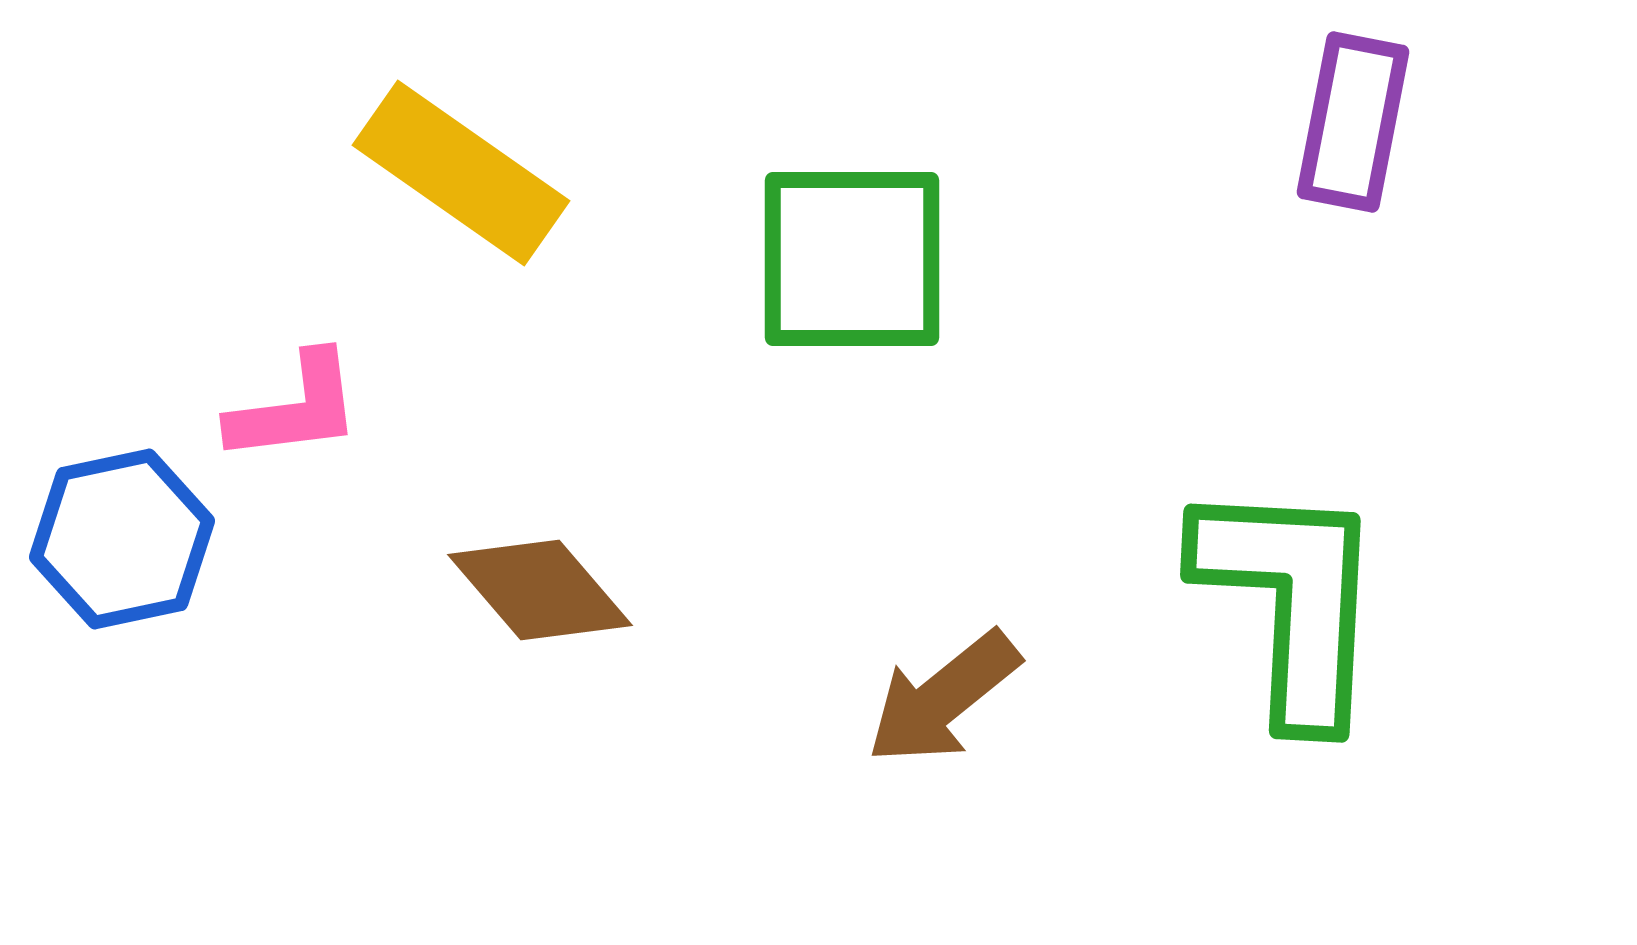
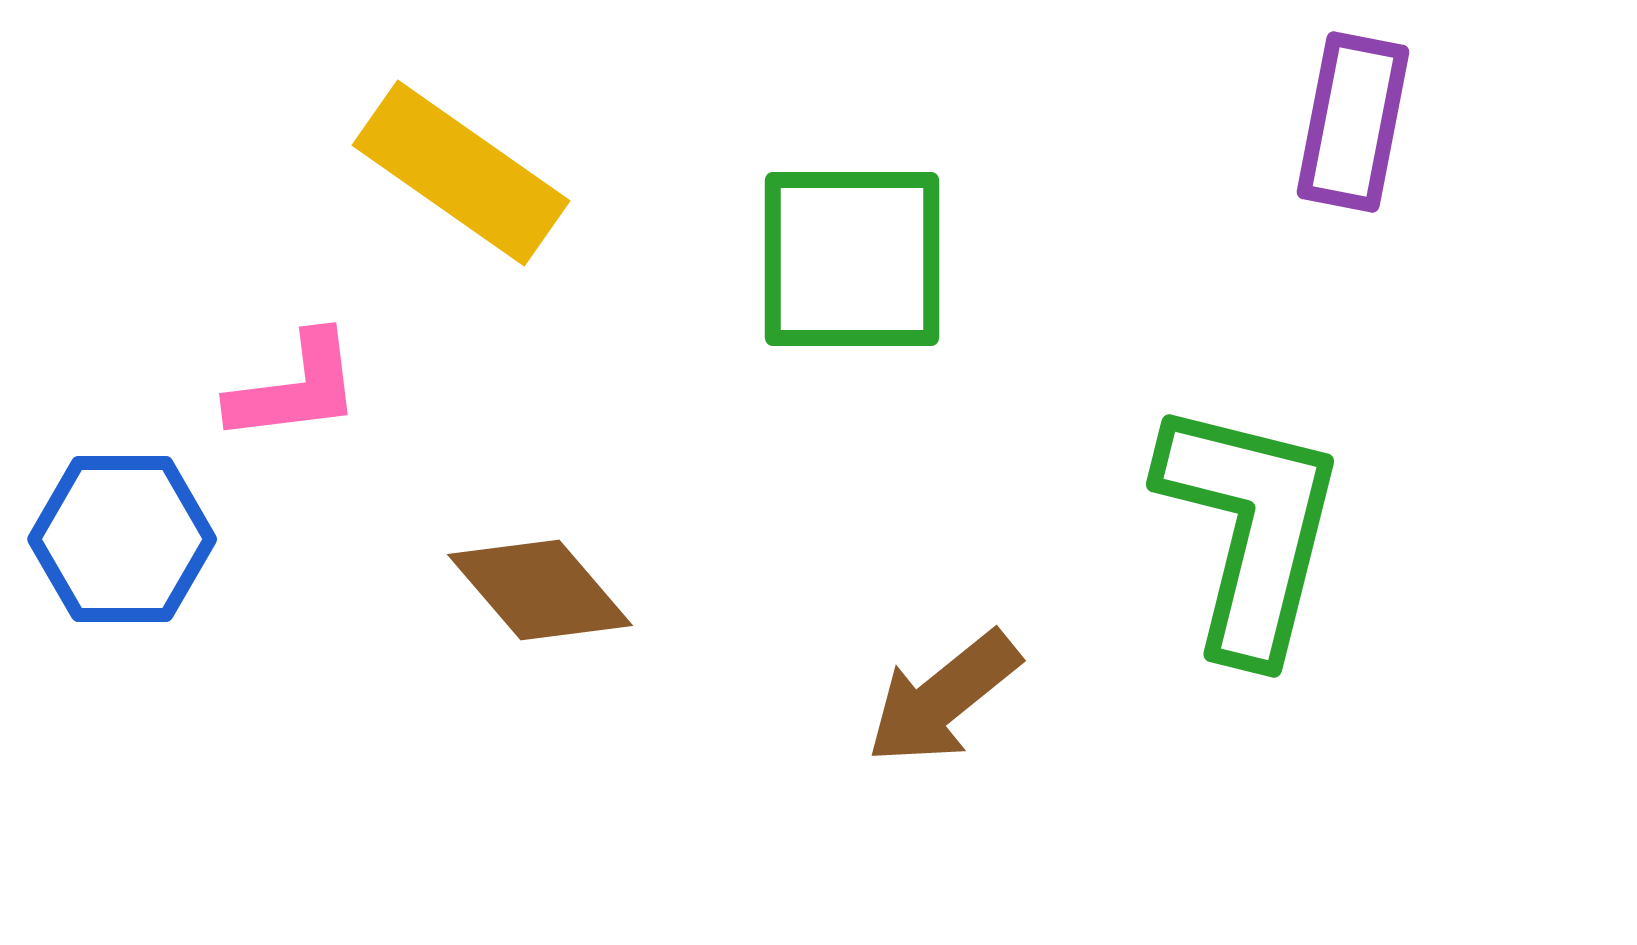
pink L-shape: moved 20 px up
blue hexagon: rotated 12 degrees clockwise
green L-shape: moved 41 px left, 72 px up; rotated 11 degrees clockwise
